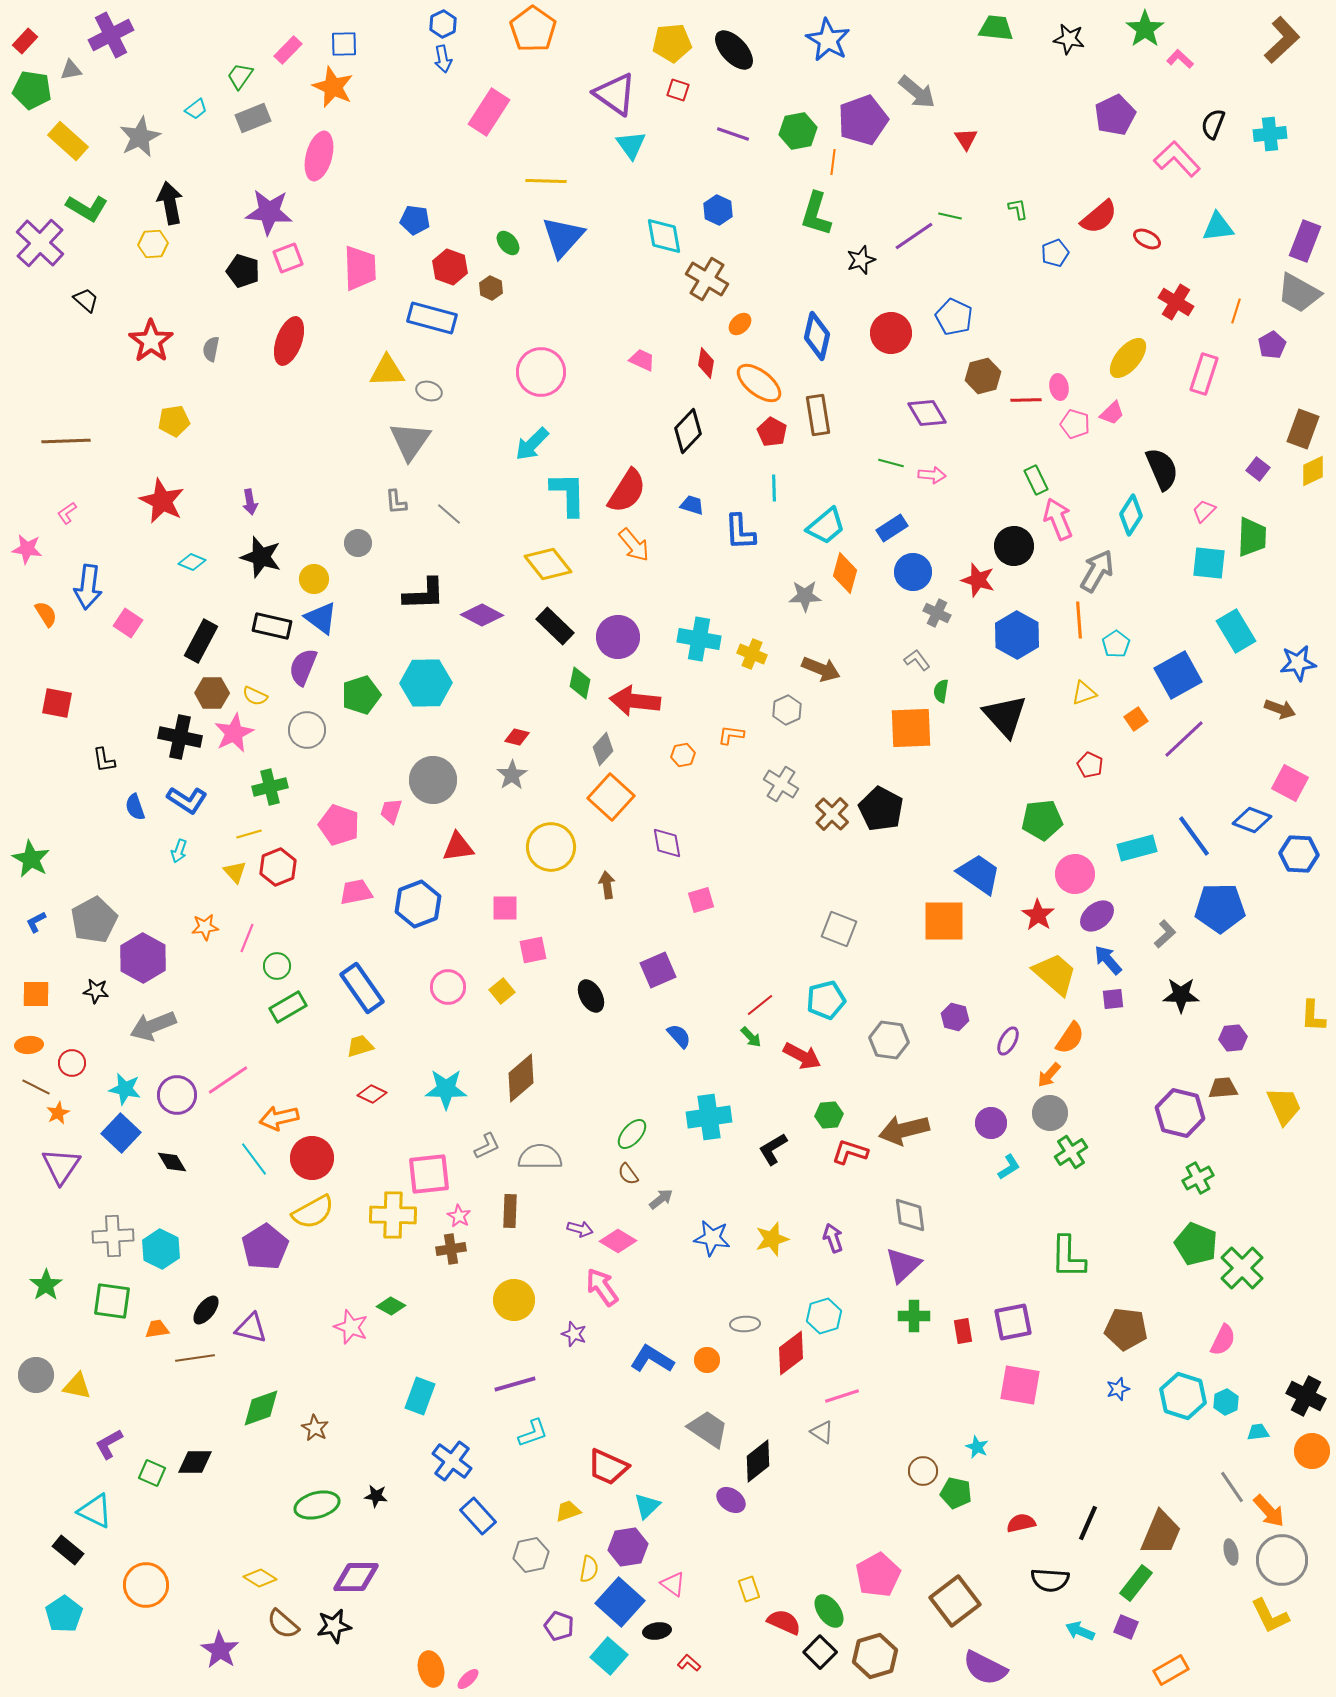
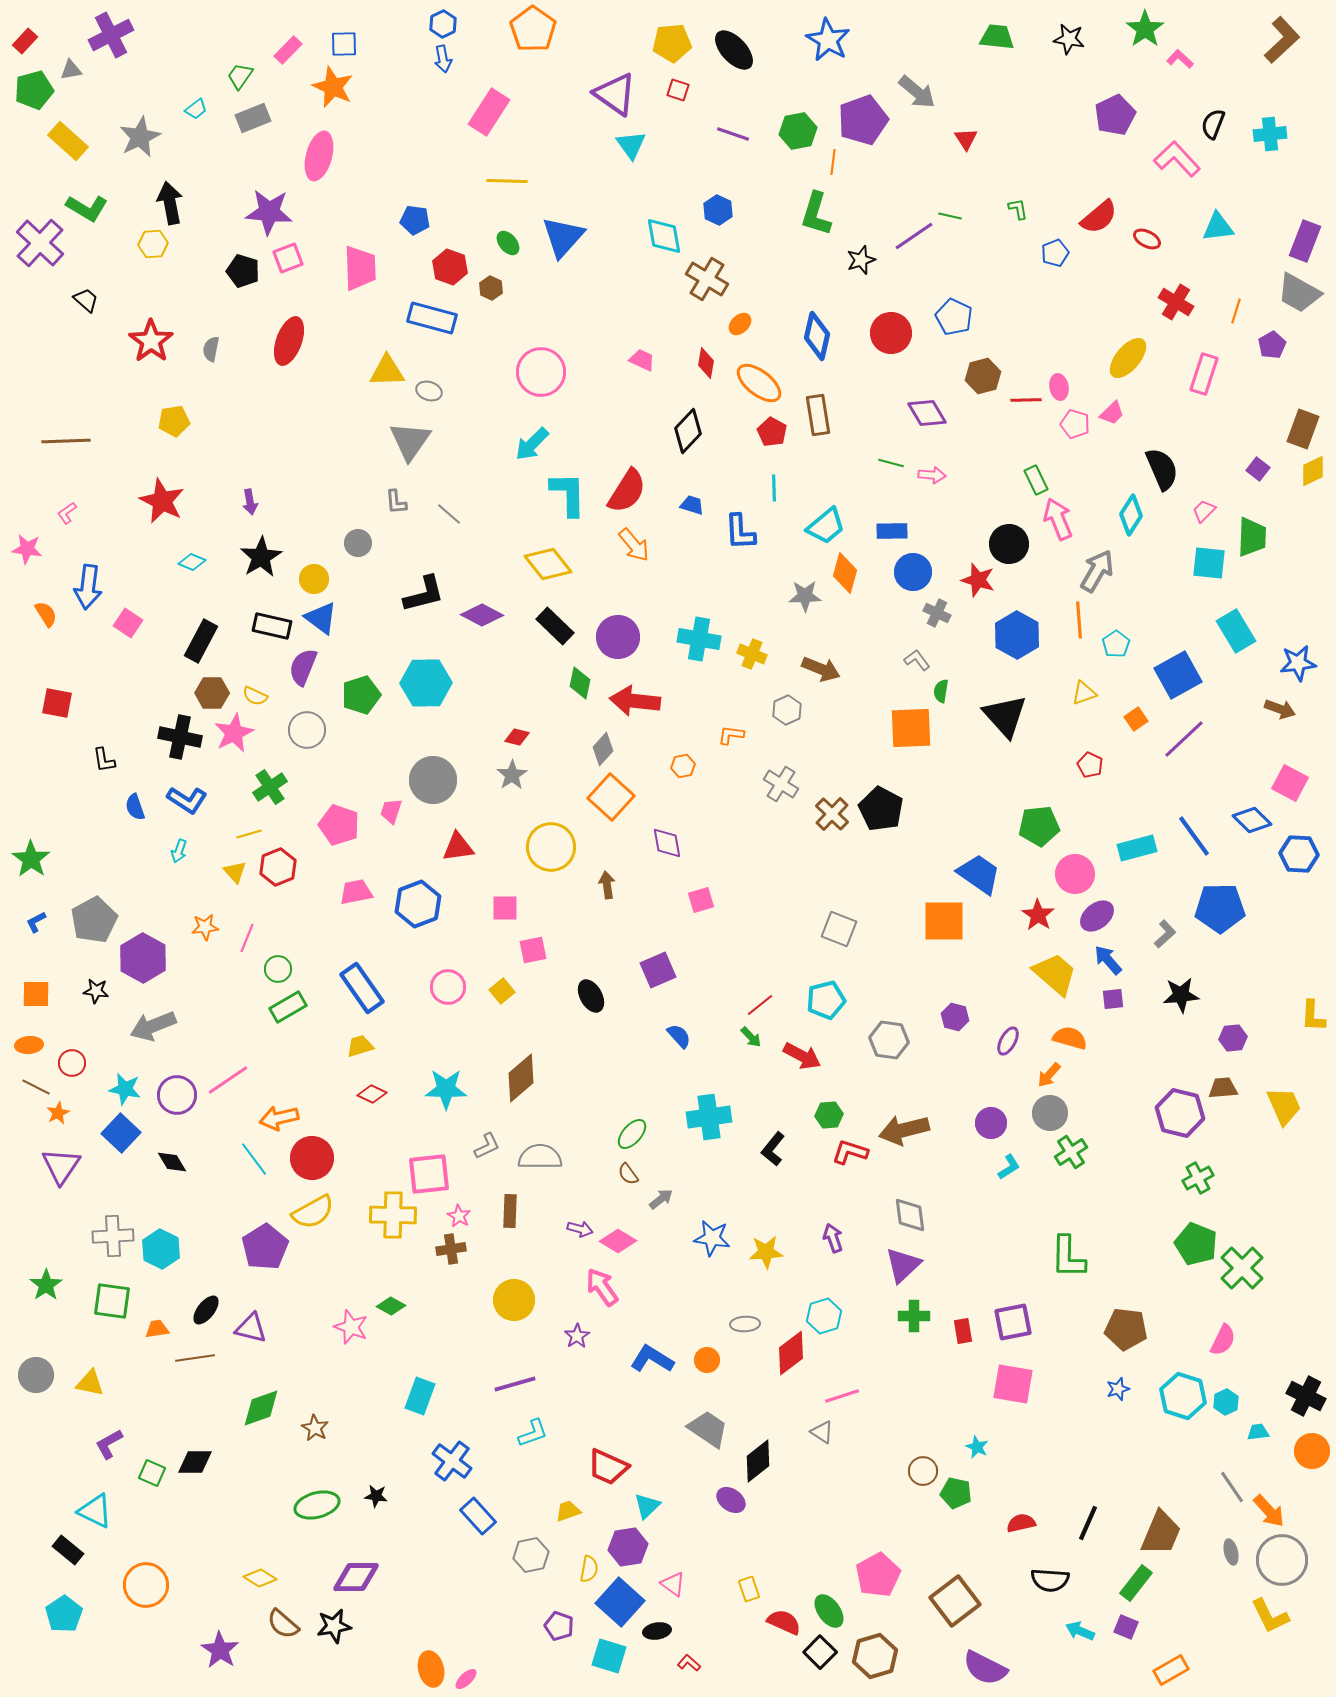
green trapezoid at (996, 28): moved 1 px right, 9 px down
green pentagon at (32, 90): moved 2 px right; rotated 24 degrees counterclockwise
yellow line at (546, 181): moved 39 px left
blue rectangle at (892, 528): moved 3 px down; rotated 32 degrees clockwise
black circle at (1014, 546): moved 5 px left, 2 px up
black star at (261, 557): rotated 24 degrees clockwise
black L-shape at (424, 594): rotated 12 degrees counterclockwise
orange hexagon at (683, 755): moved 11 px down
green cross at (270, 787): rotated 20 degrees counterclockwise
green pentagon at (1042, 820): moved 3 px left, 6 px down
blue diamond at (1252, 820): rotated 24 degrees clockwise
green star at (31, 859): rotated 6 degrees clockwise
green circle at (277, 966): moved 1 px right, 3 px down
black star at (1181, 995): rotated 6 degrees counterclockwise
orange semicircle at (1070, 1038): rotated 108 degrees counterclockwise
black L-shape at (773, 1149): rotated 20 degrees counterclockwise
yellow star at (772, 1239): moved 6 px left, 13 px down; rotated 12 degrees clockwise
purple star at (574, 1334): moved 3 px right, 2 px down; rotated 20 degrees clockwise
pink square at (1020, 1385): moved 7 px left, 1 px up
yellow triangle at (77, 1386): moved 13 px right, 3 px up
cyan square at (609, 1656): rotated 24 degrees counterclockwise
pink ellipse at (468, 1679): moved 2 px left
